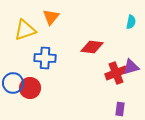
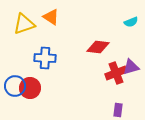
orange triangle: rotated 36 degrees counterclockwise
cyan semicircle: rotated 56 degrees clockwise
yellow triangle: moved 1 px left, 6 px up
red diamond: moved 6 px right
blue circle: moved 2 px right, 3 px down
purple rectangle: moved 2 px left, 1 px down
